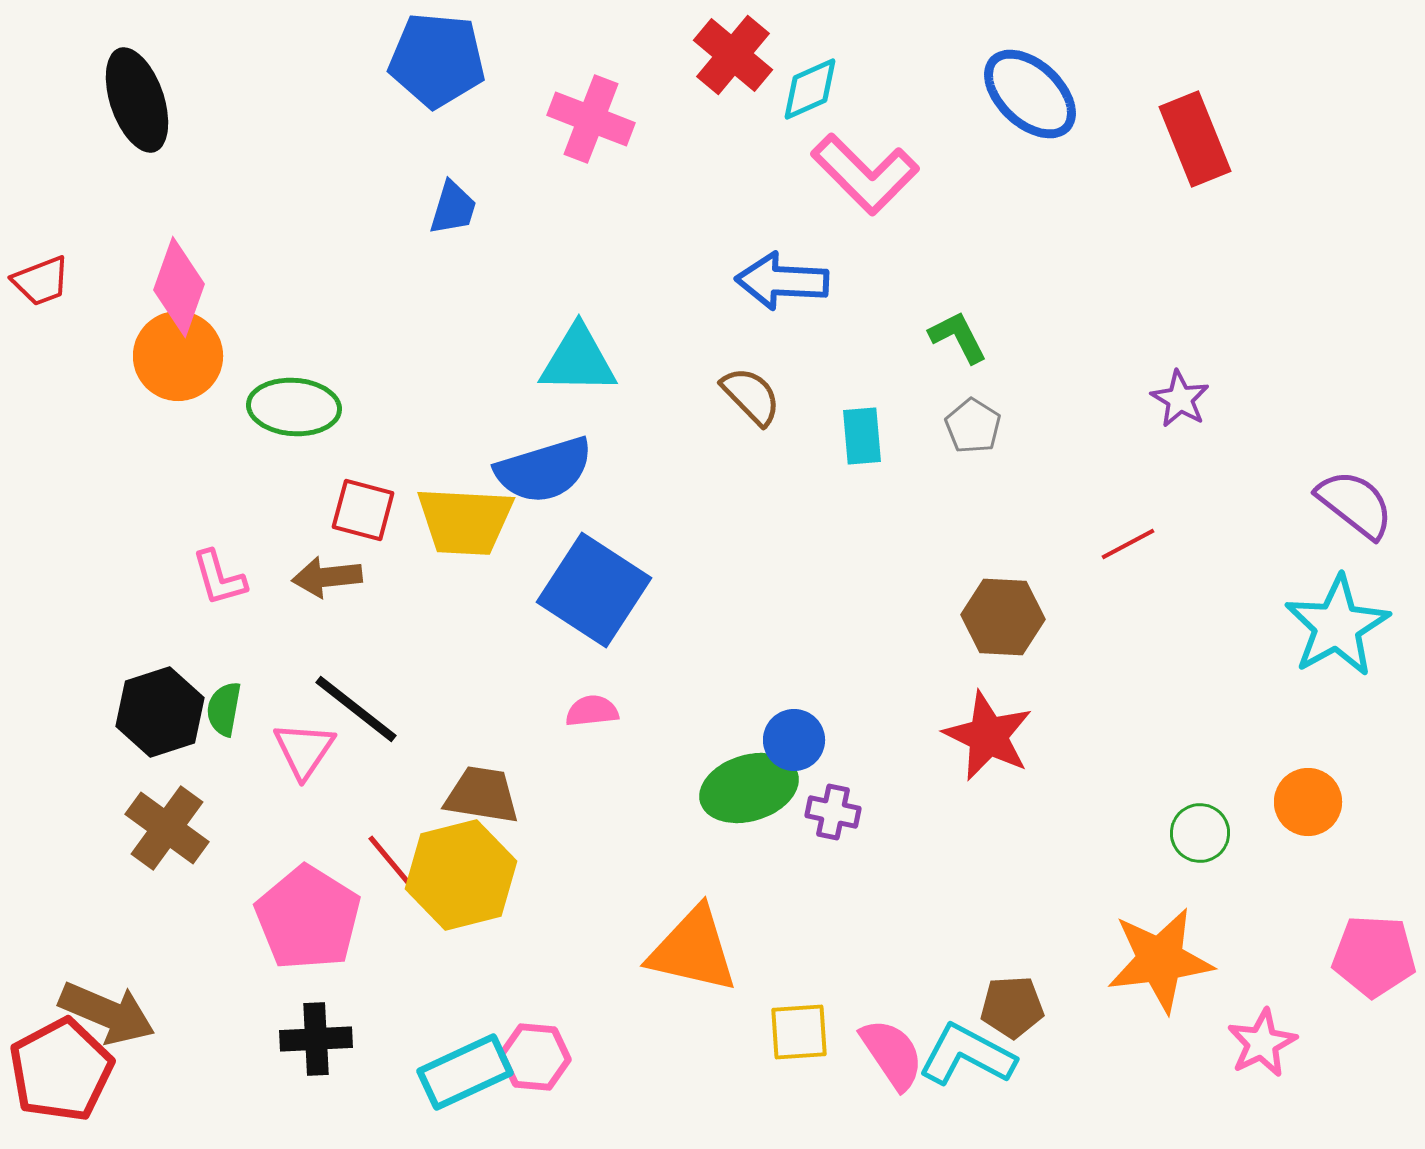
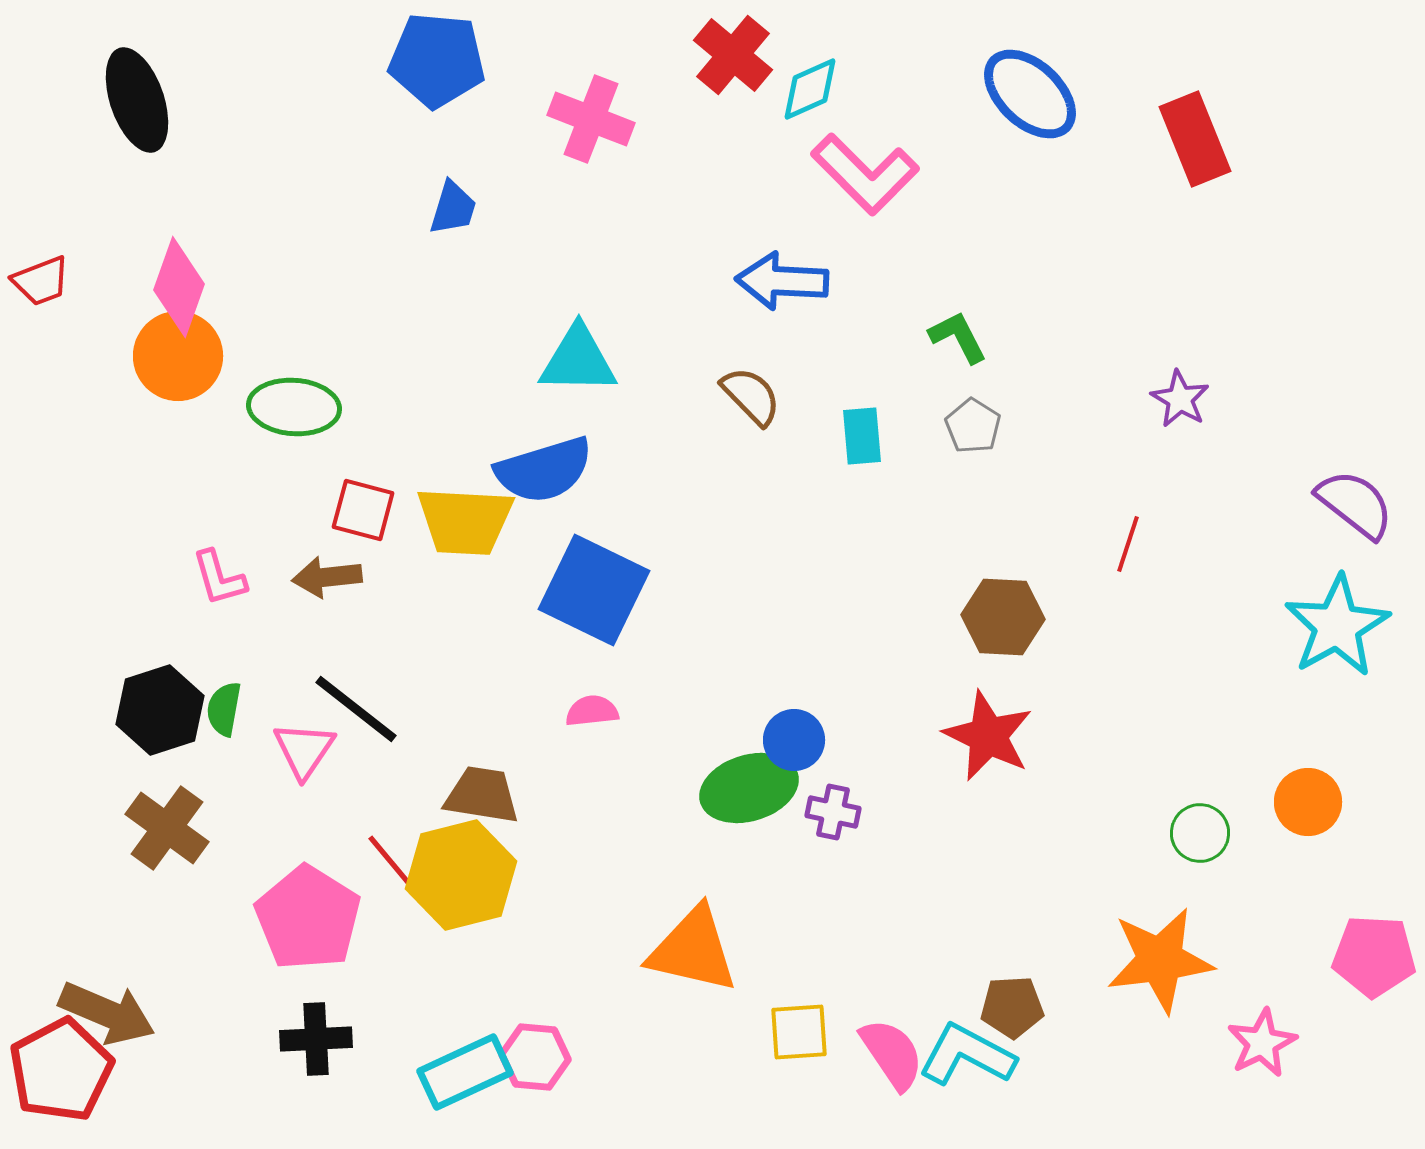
red line at (1128, 544): rotated 44 degrees counterclockwise
blue square at (594, 590): rotated 7 degrees counterclockwise
black hexagon at (160, 712): moved 2 px up
